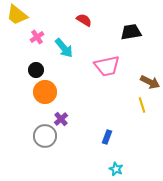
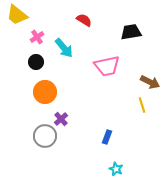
black circle: moved 8 px up
